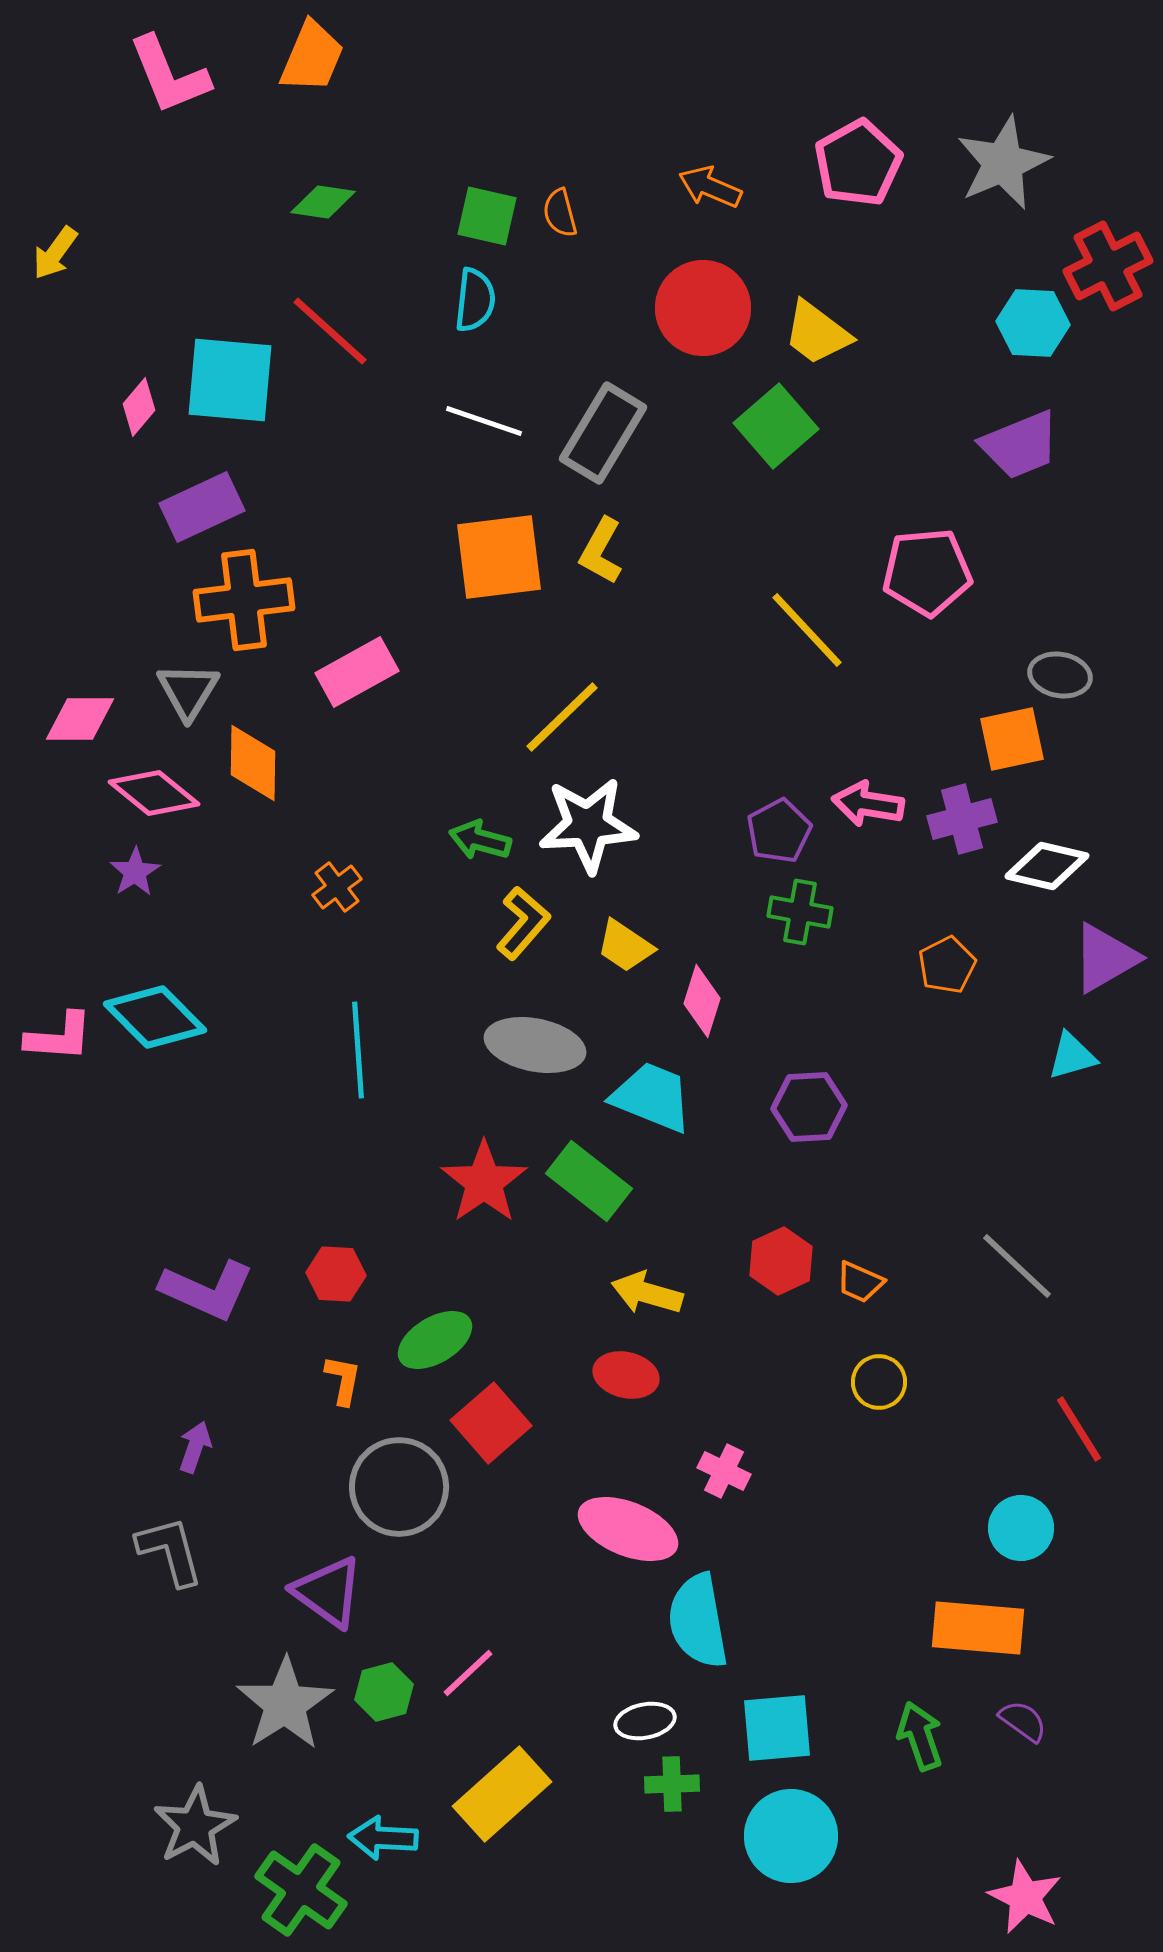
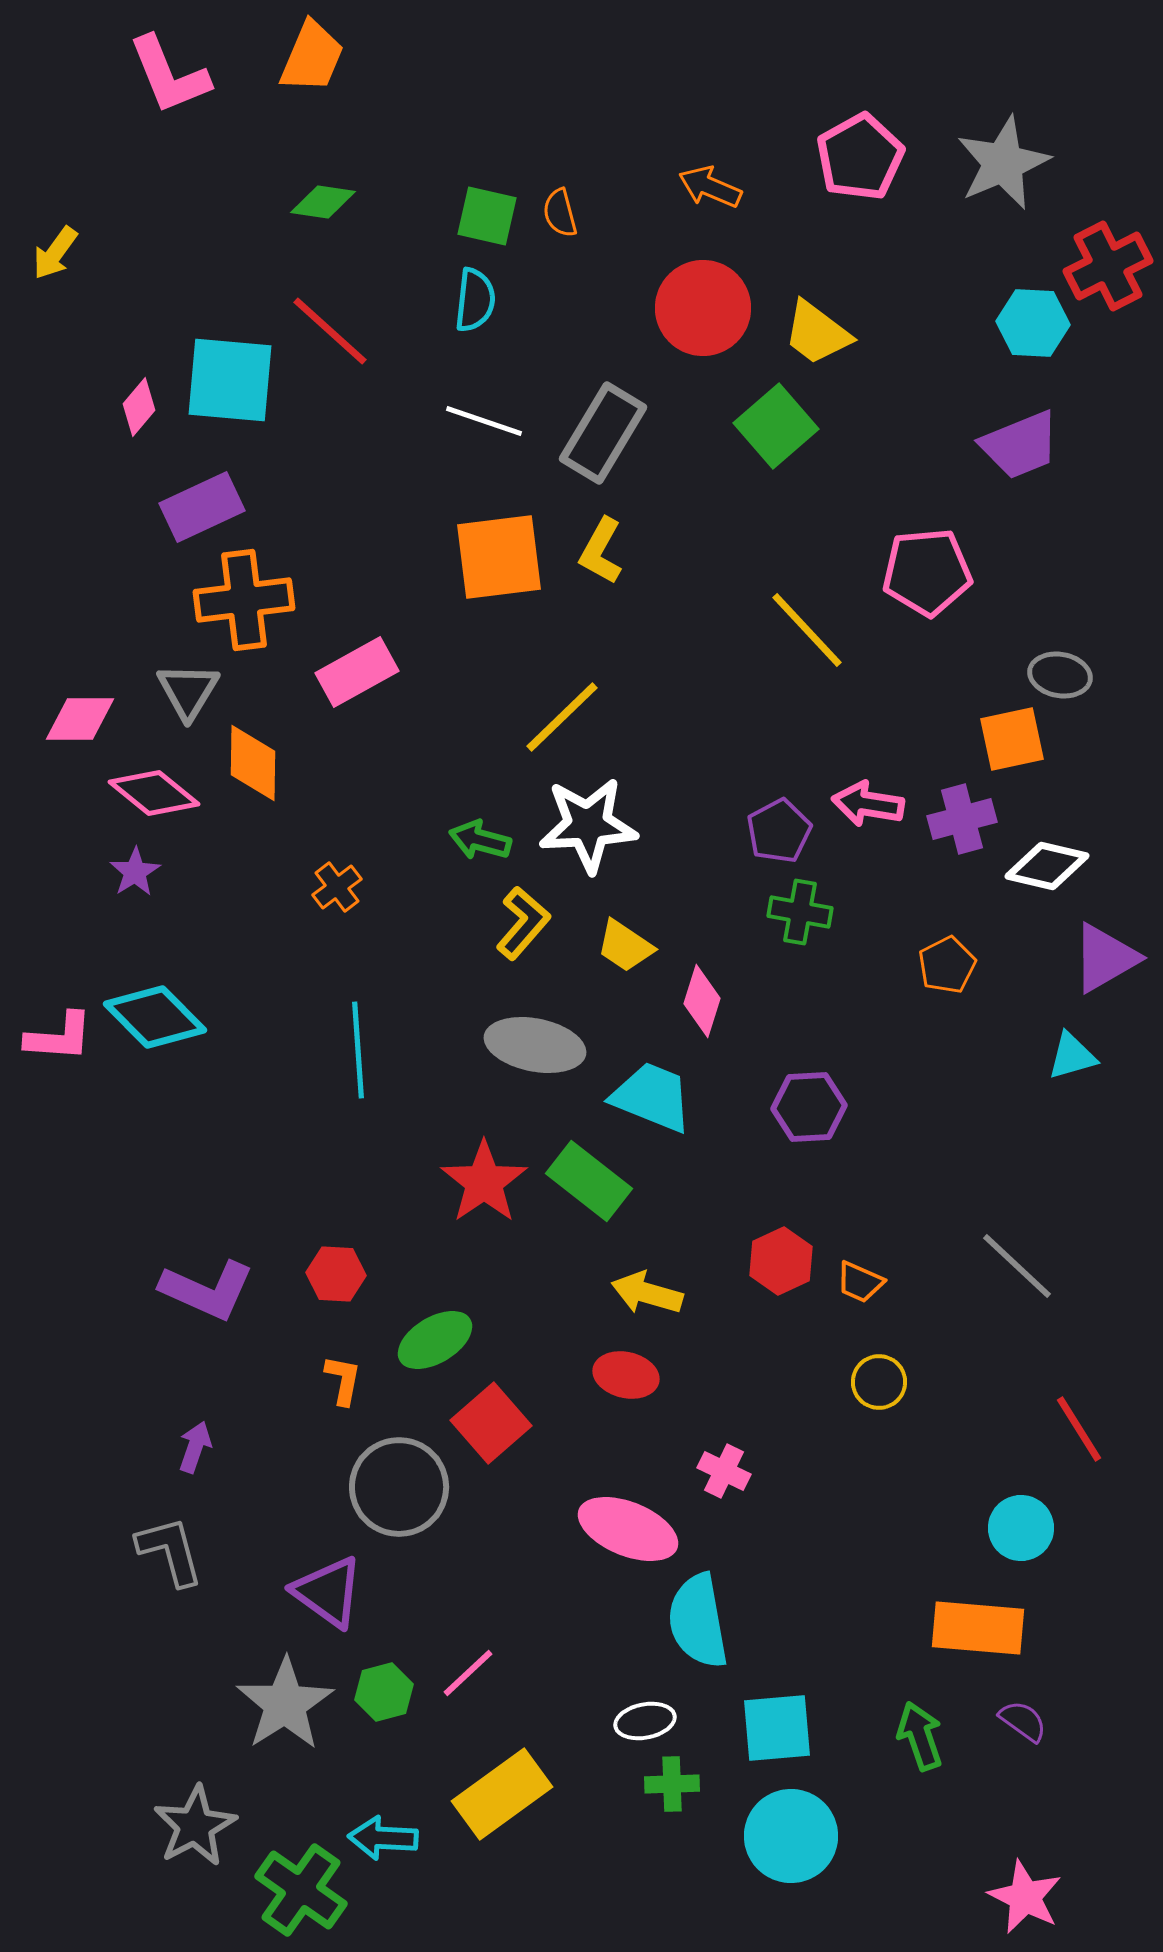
pink pentagon at (858, 163): moved 2 px right, 6 px up
yellow rectangle at (502, 1794): rotated 6 degrees clockwise
